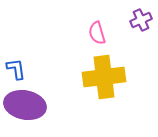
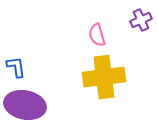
pink semicircle: moved 2 px down
blue L-shape: moved 2 px up
